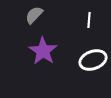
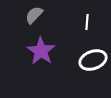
white line: moved 2 px left, 2 px down
purple star: moved 2 px left
